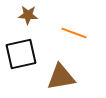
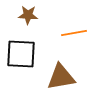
orange line: rotated 30 degrees counterclockwise
black square: rotated 16 degrees clockwise
